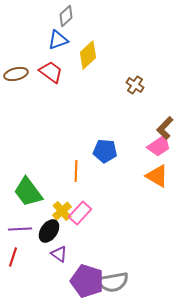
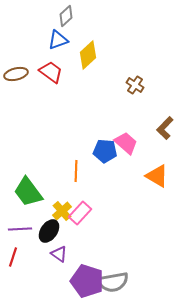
pink trapezoid: moved 33 px left, 3 px up; rotated 105 degrees counterclockwise
